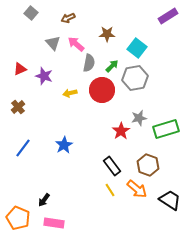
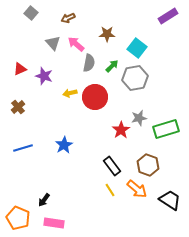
red circle: moved 7 px left, 7 px down
red star: moved 1 px up
blue line: rotated 36 degrees clockwise
